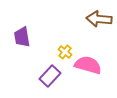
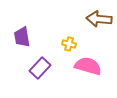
yellow cross: moved 4 px right, 8 px up; rotated 24 degrees counterclockwise
pink semicircle: moved 1 px down
purple rectangle: moved 10 px left, 8 px up
